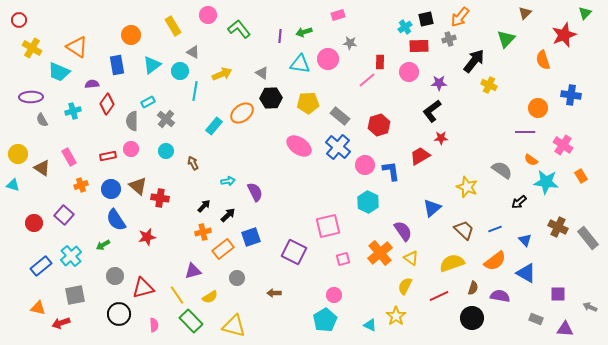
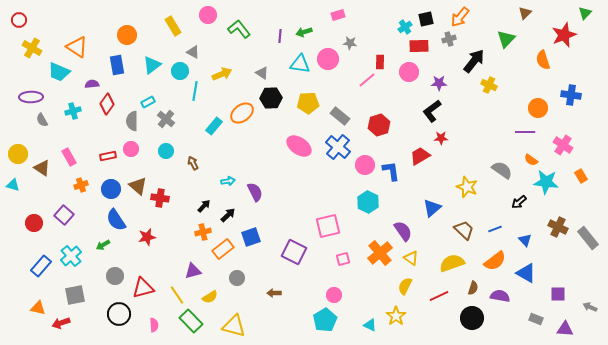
orange circle at (131, 35): moved 4 px left
blue rectangle at (41, 266): rotated 10 degrees counterclockwise
